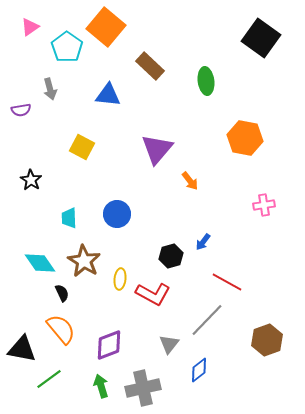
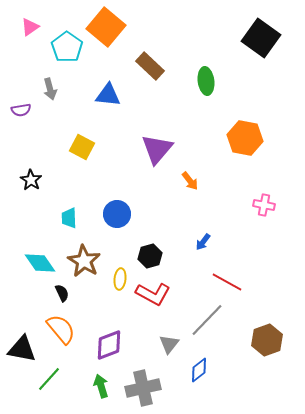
pink cross: rotated 20 degrees clockwise
black hexagon: moved 21 px left
green line: rotated 12 degrees counterclockwise
